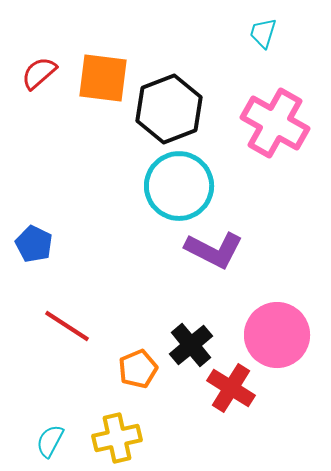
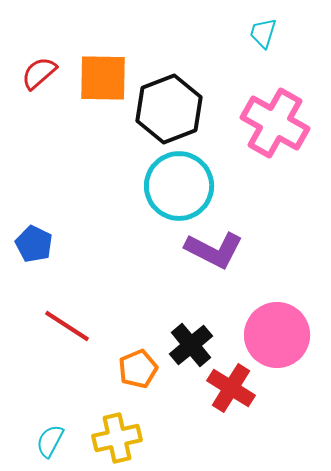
orange square: rotated 6 degrees counterclockwise
